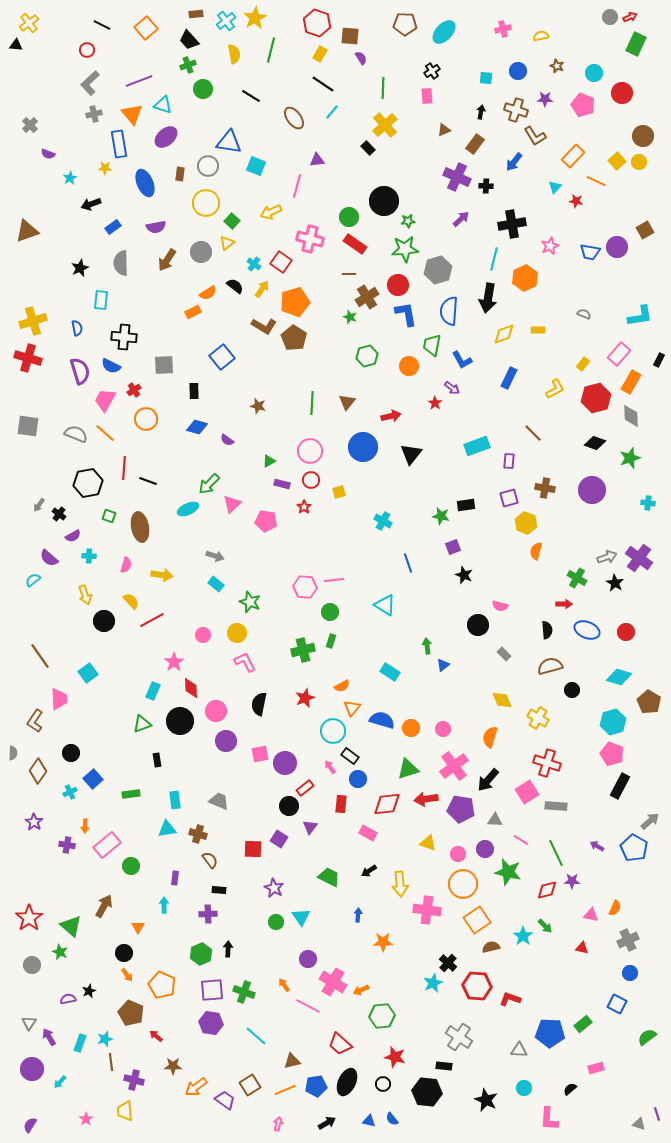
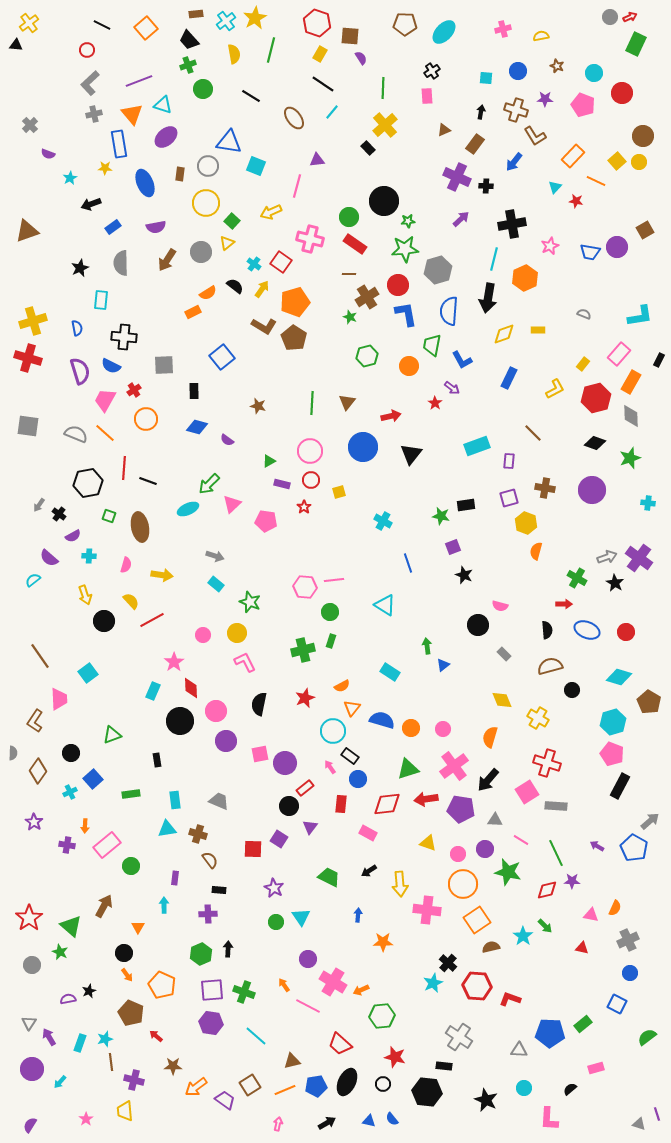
green triangle at (142, 724): moved 30 px left, 11 px down
